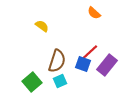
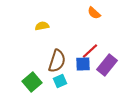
yellow semicircle: rotated 48 degrees counterclockwise
red line: moved 1 px up
blue square: rotated 21 degrees counterclockwise
